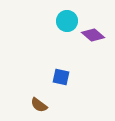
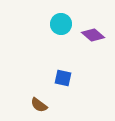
cyan circle: moved 6 px left, 3 px down
blue square: moved 2 px right, 1 px down
